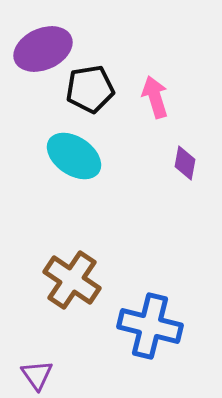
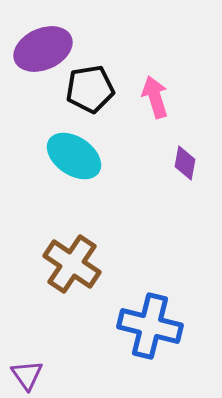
brown cross: moved 16 px up
purple triangle: moved 10 px left
